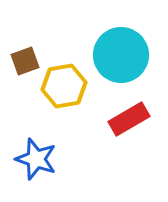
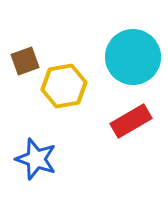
cyan circle: moved 12 px right, 2 px down
red rectangle: moved 2 px right, 2 px down
